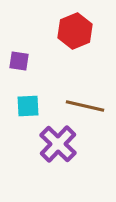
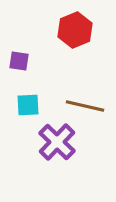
red hexagon: moved 1 px up
cyan square: moved 1 px up
purple cross: moved 1 px left, 2 px up
